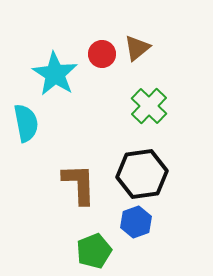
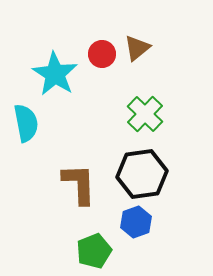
green cross: moved 4 px left, 8 px down
